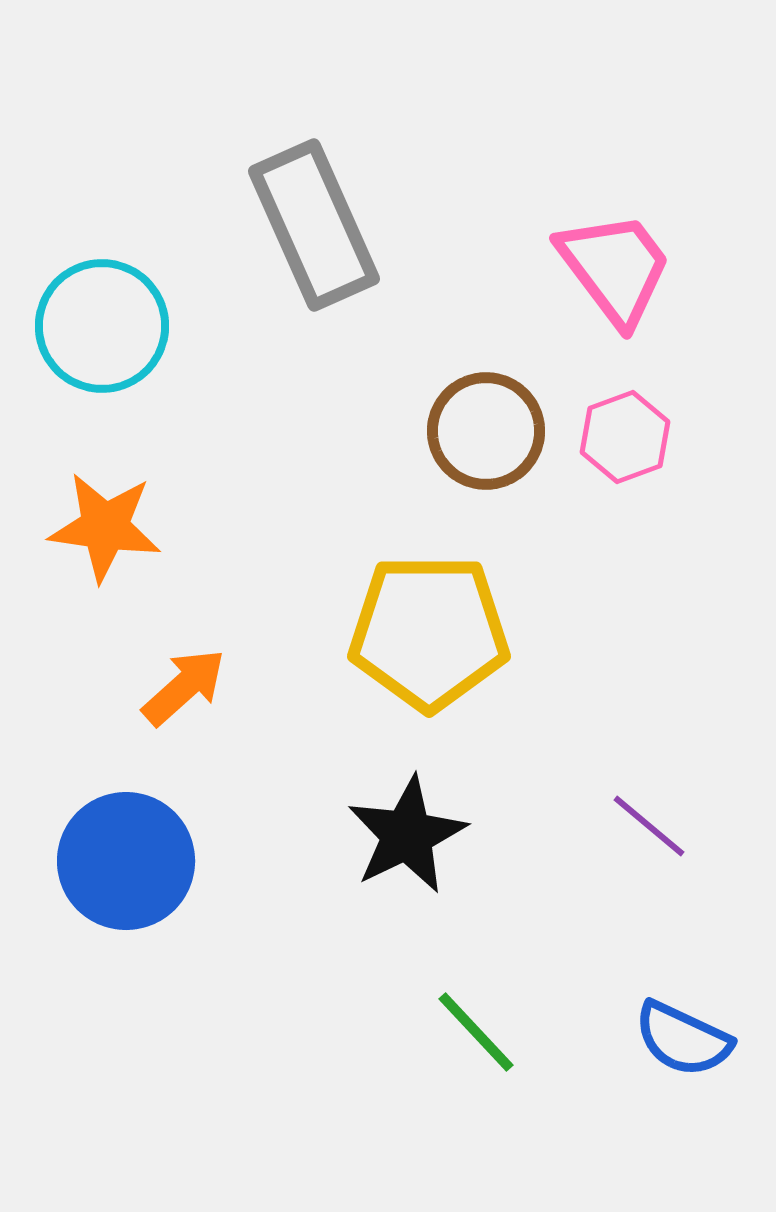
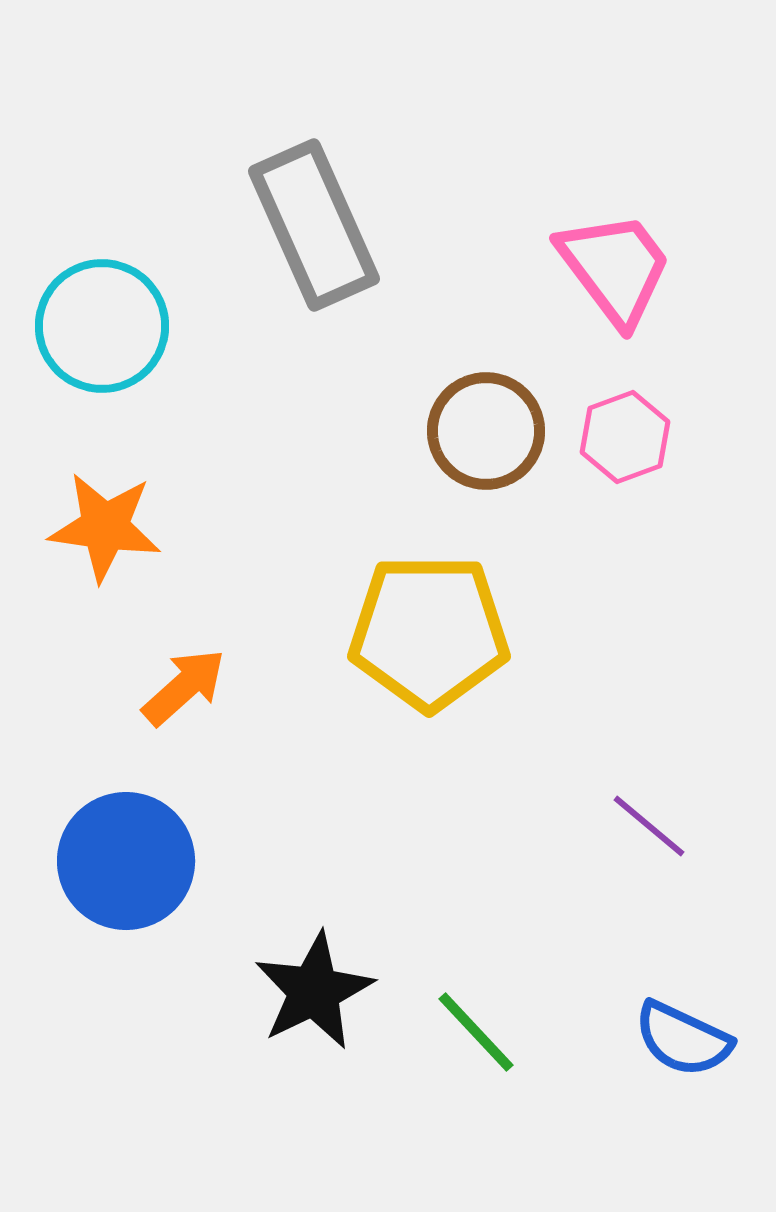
black star: moved 93 px left, 156 px down
